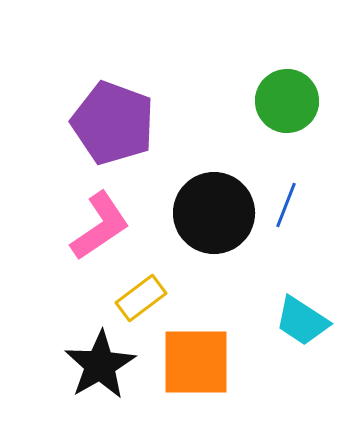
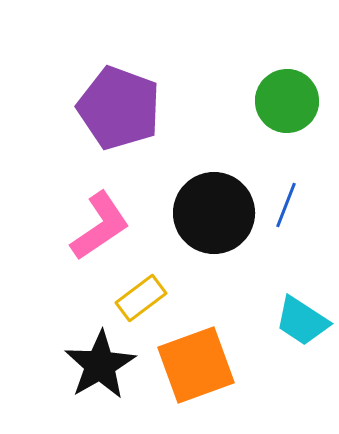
purple pentagon: moved 6 px right, 15 px up
orange square: moved 3 px down; rotated 20 degrees counterclockwise
